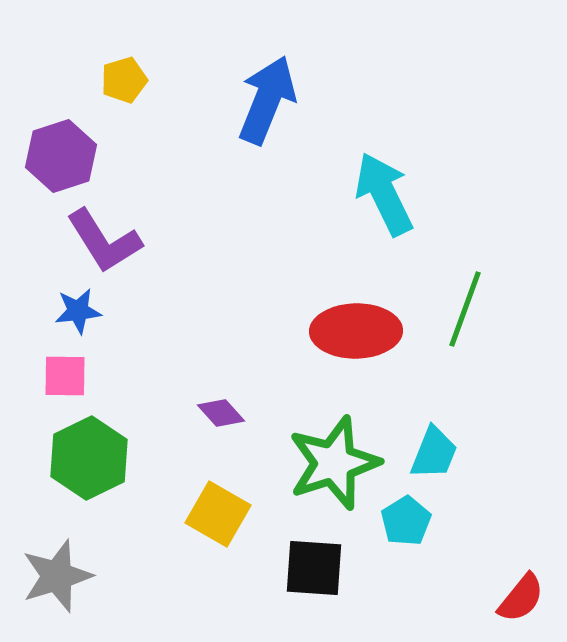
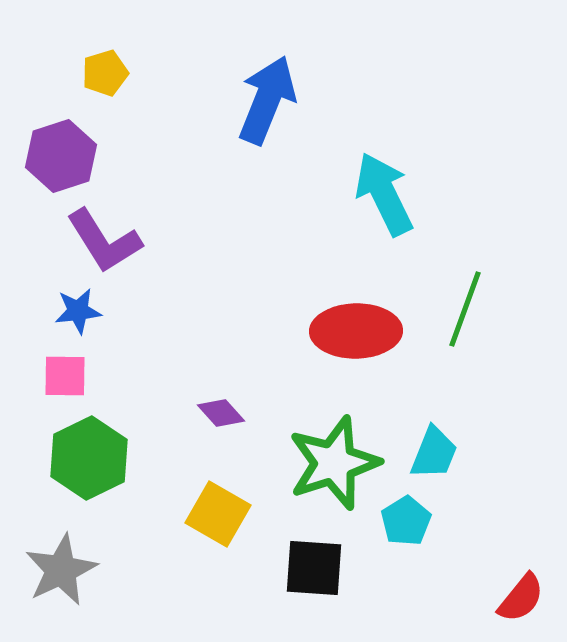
yellow pentagon: moved 19 px left, 7 px up
gray star: moved 4 px right, 6 px up; rotated 8 degrees counterclockwise
